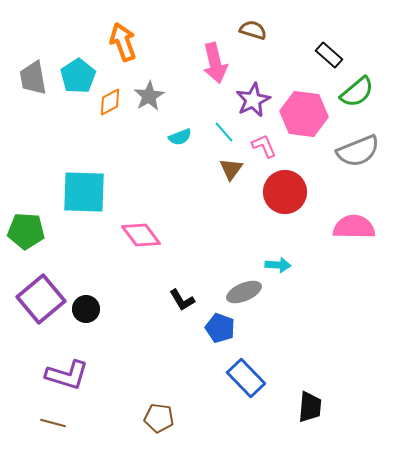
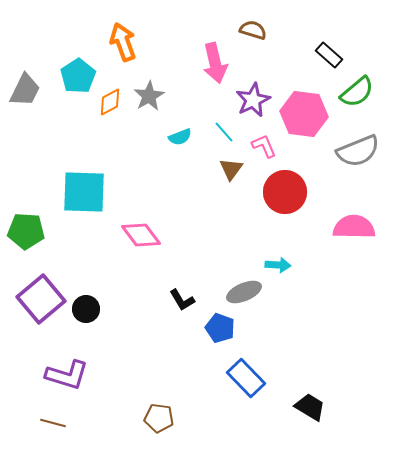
gray trapezoid: moved 8 px left, 12 px down; rotated 144 degrees counterclockwise
black trapezoid: rotated 64 degrees counterclockwise
